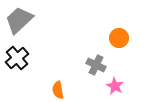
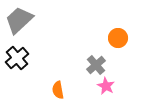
orange circle: moved 1 px left
gray cross: rotated 24 degrees clockwise
pink star: moved 9 px left
